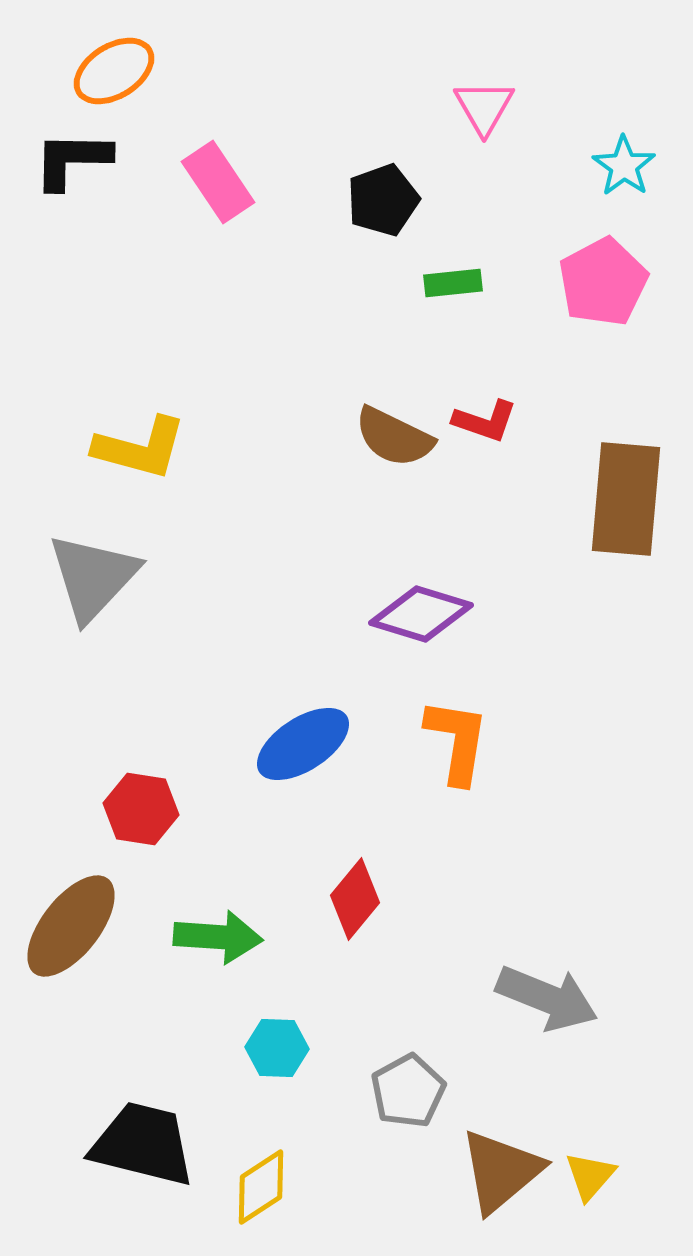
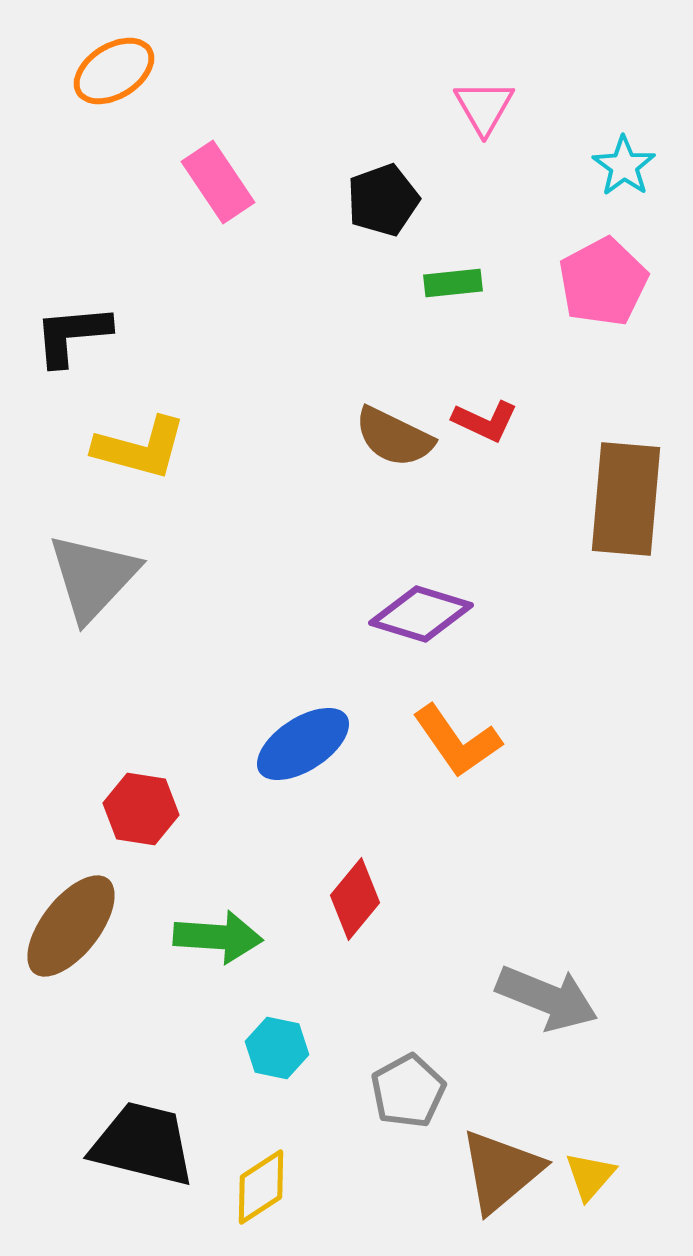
black L-shape: moved 175 px down; rotated 6 degrees counterclockwise
red L-shape: rotated 6 degrees clockwise
orange L-shape: rotated 136 degrees clockwise
cyan hexagon: rotated 10 degrees clockwise
